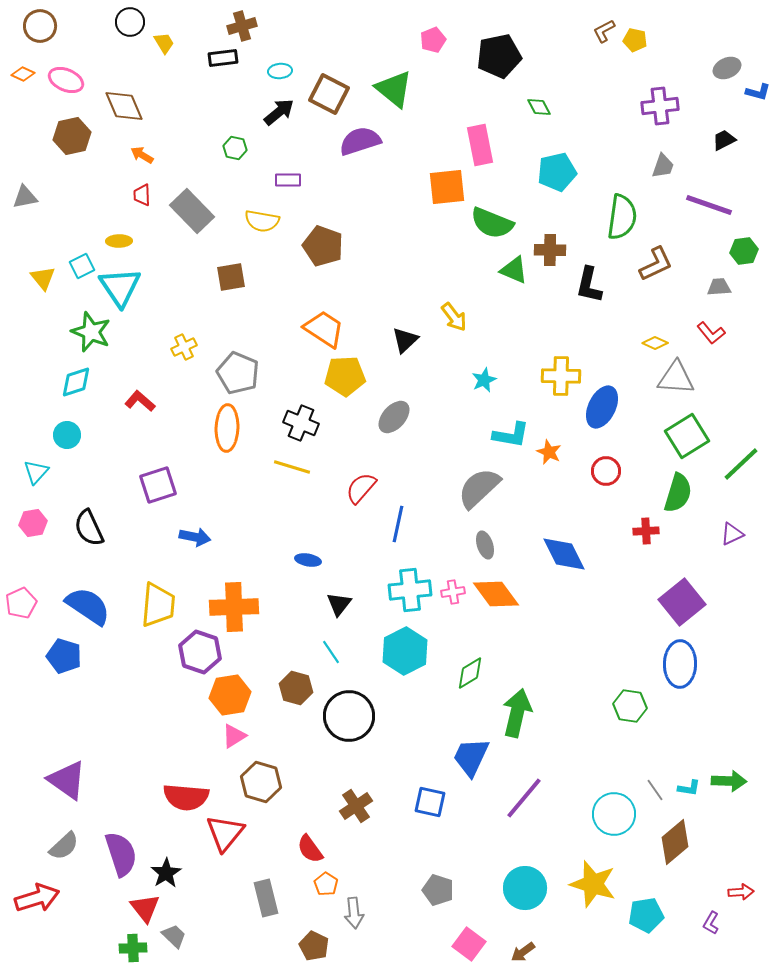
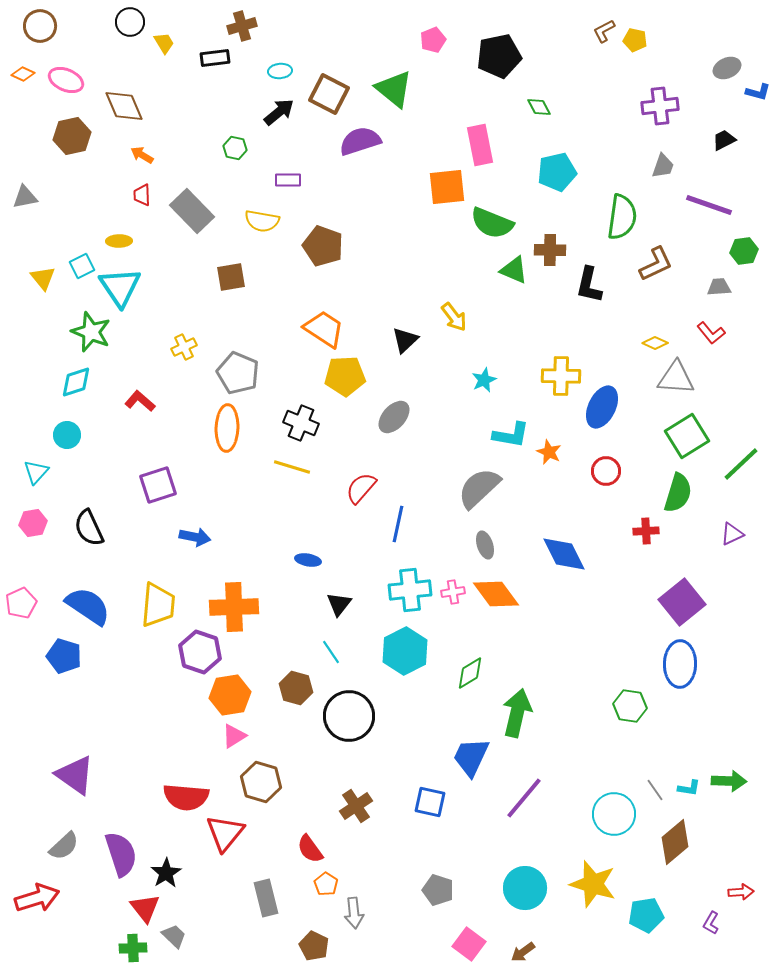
black rectangle at (223, 58): moved 8 px left
purple triangle at (67, 780): moved 8 px right, 5 px up
